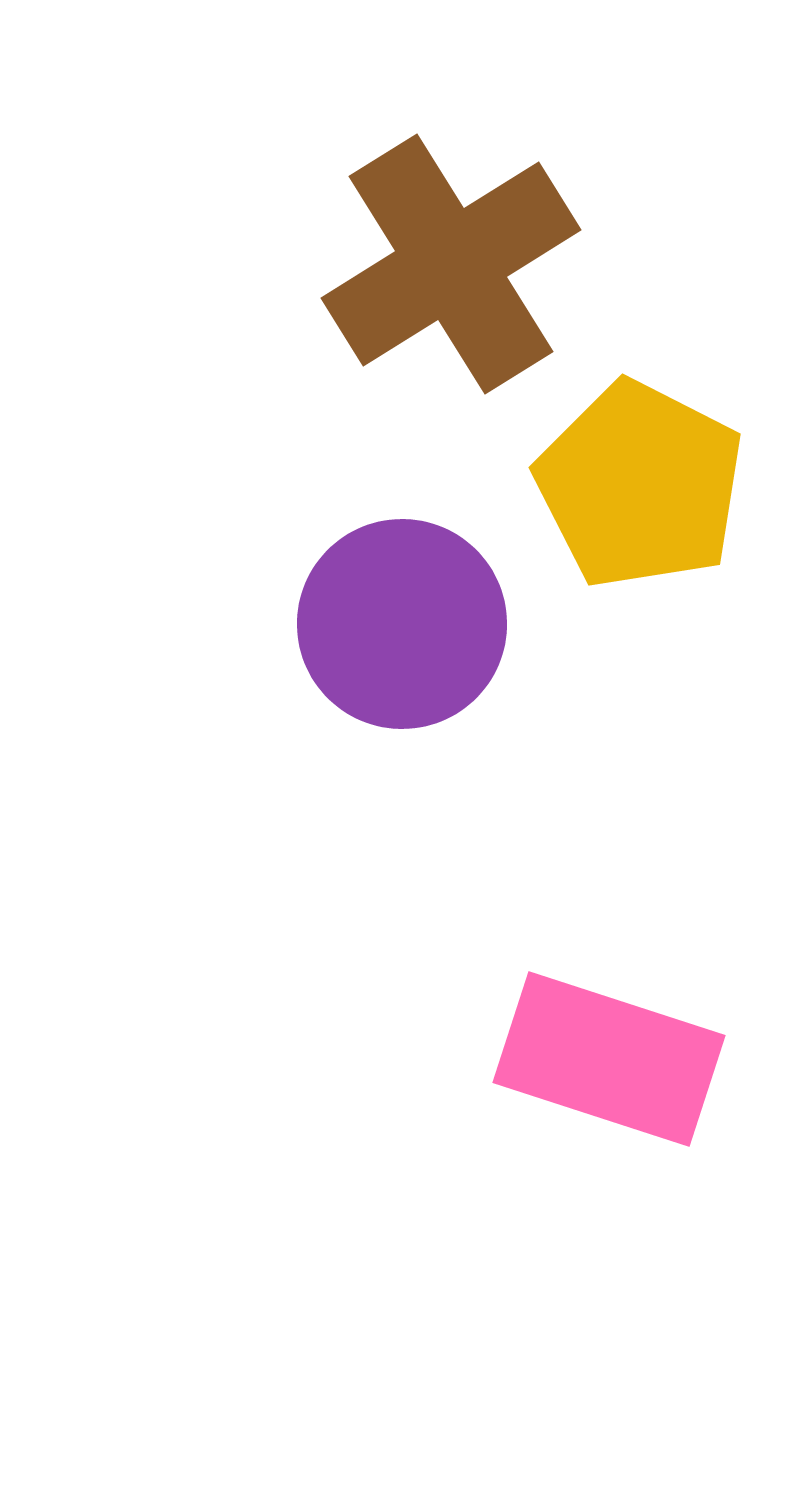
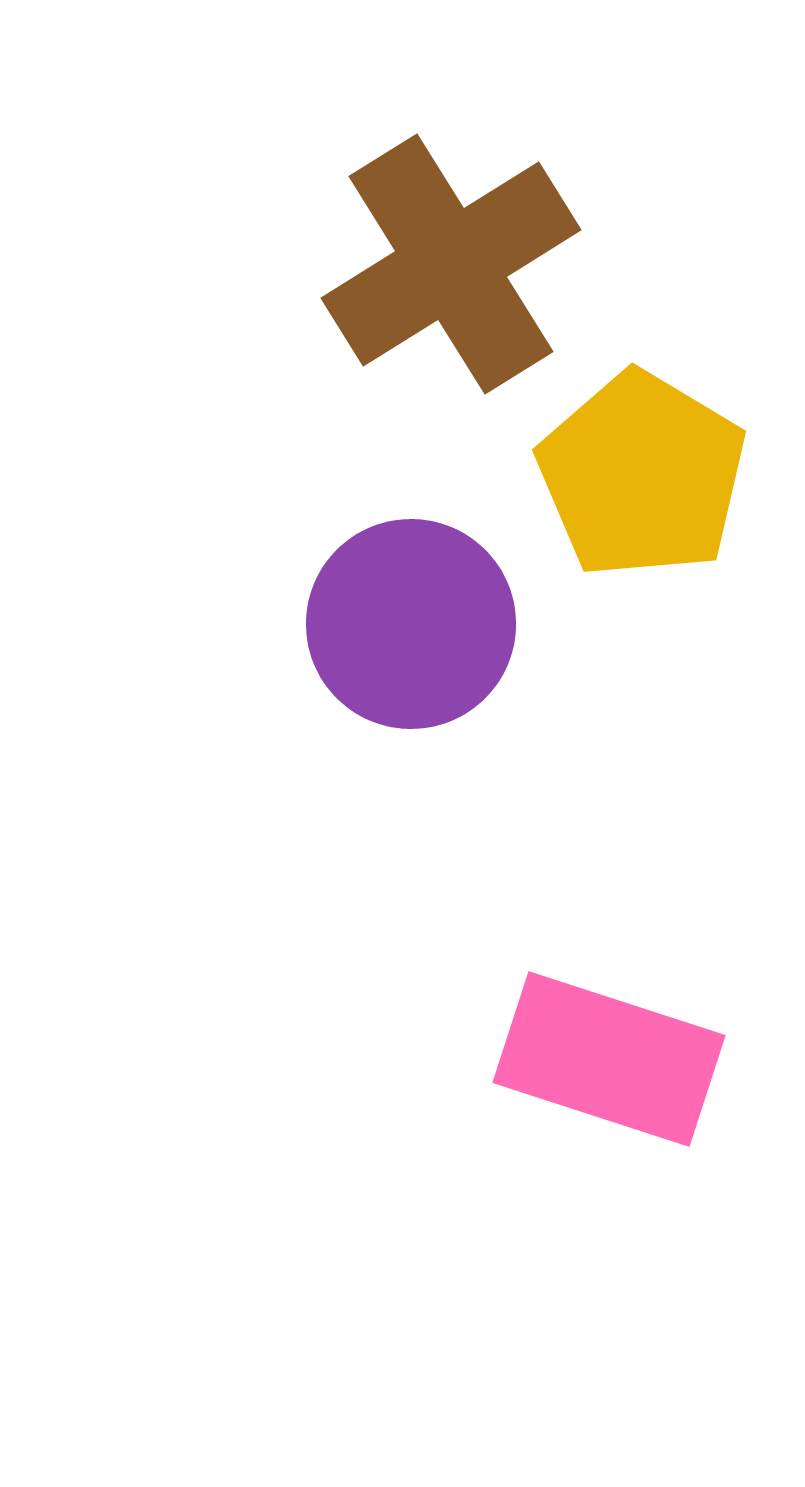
yellow pentagon: moved 2 px right, 10 px up; rotated 4 degrees clockwise
purple circle: moved 9 px right
